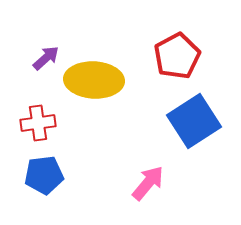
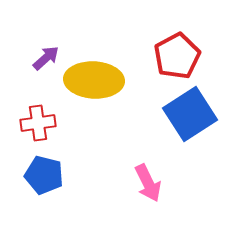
blue square: moved 4 px left, 7 px up
blue pentagon: rotated 21 degrees clockwise
pink arrow: rotated 114 degrees clockwise
